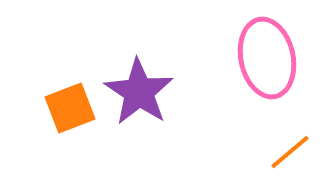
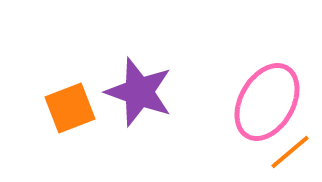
pink ellipse: moved 44 px down; rotated 42 degrees clockwise
purple star: rotated 14 degrees counterclockwise
